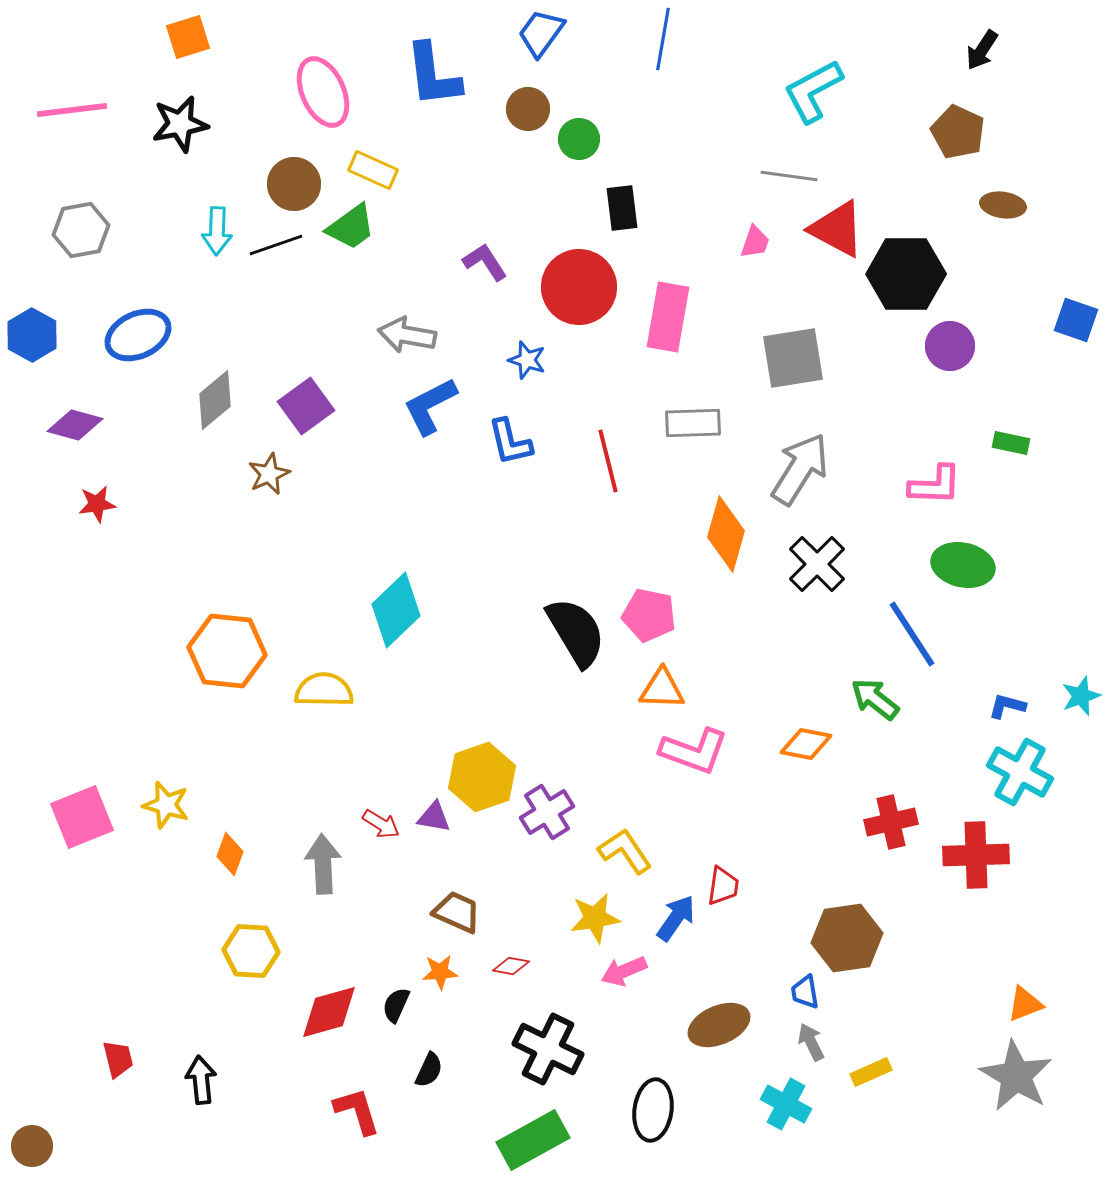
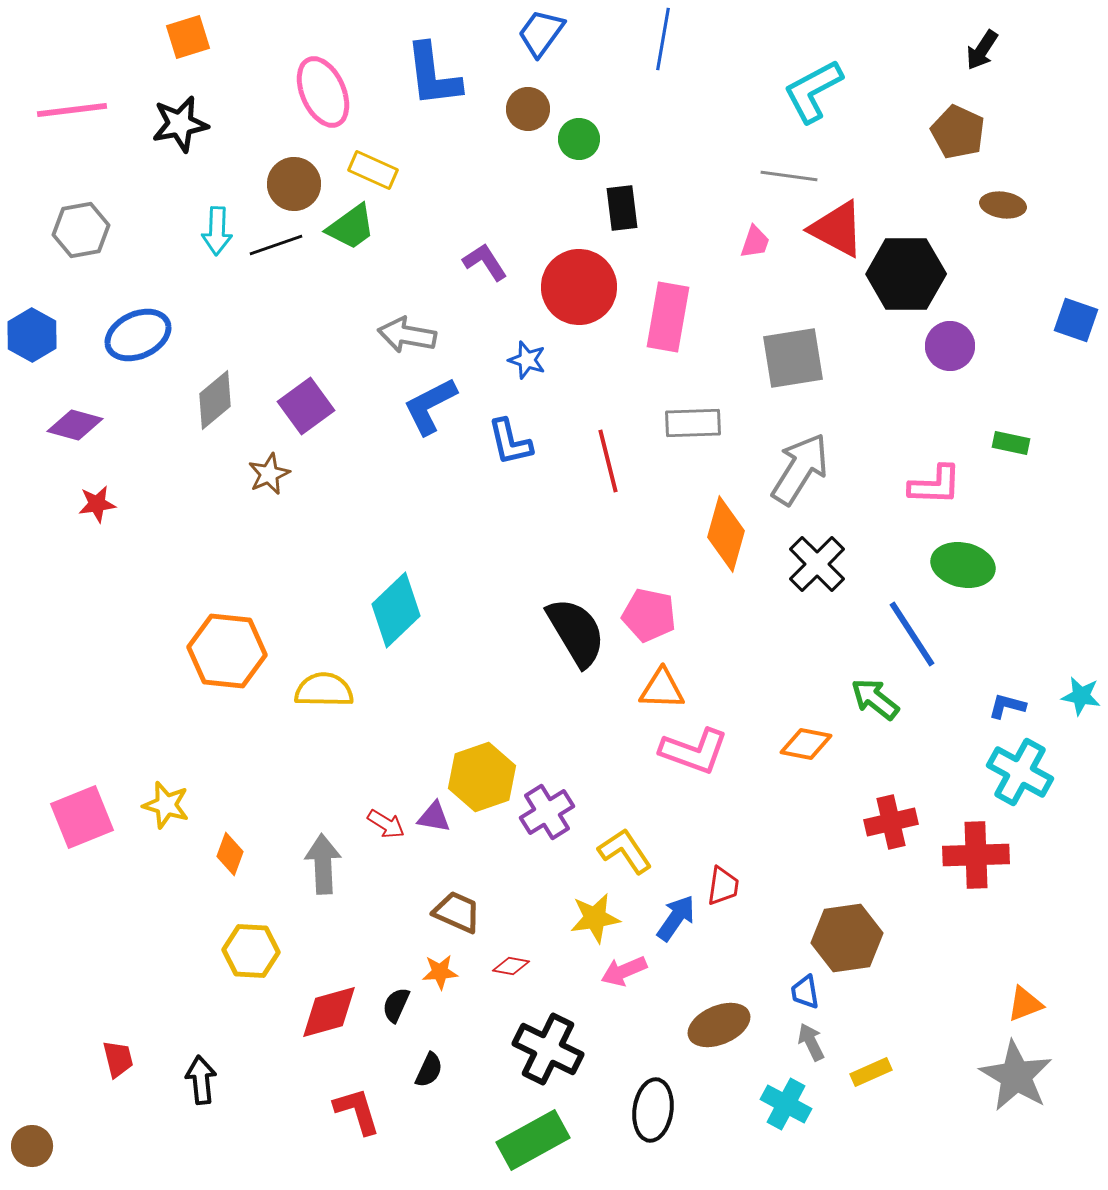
cyan star at (1081, 696): rotated 30 degrees clockwise
red arrow at (381, 824): moved 5 px right
